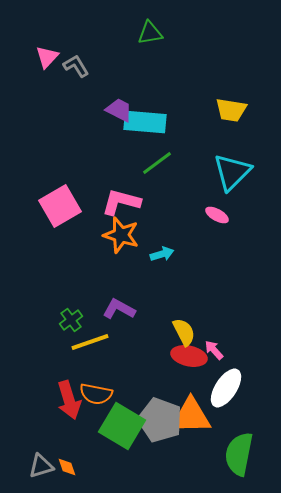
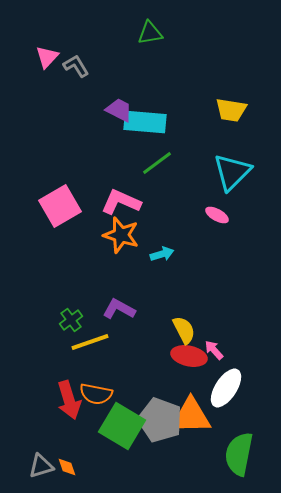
pink L-shape: rotated 9 degrees clockwise
yellow semicircle: moved 2 px up
